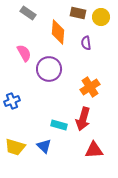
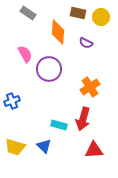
purple semicircle: rotated 56 degrees counterclockwise
pink semicircle: moved 1 px right, 1 px down
